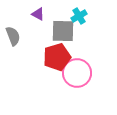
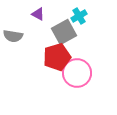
gray square: moved 1 px right, 1 px down; rotated 30 degrees counterclockwise
gray semicircle: rotated 120 degrees clockwise
